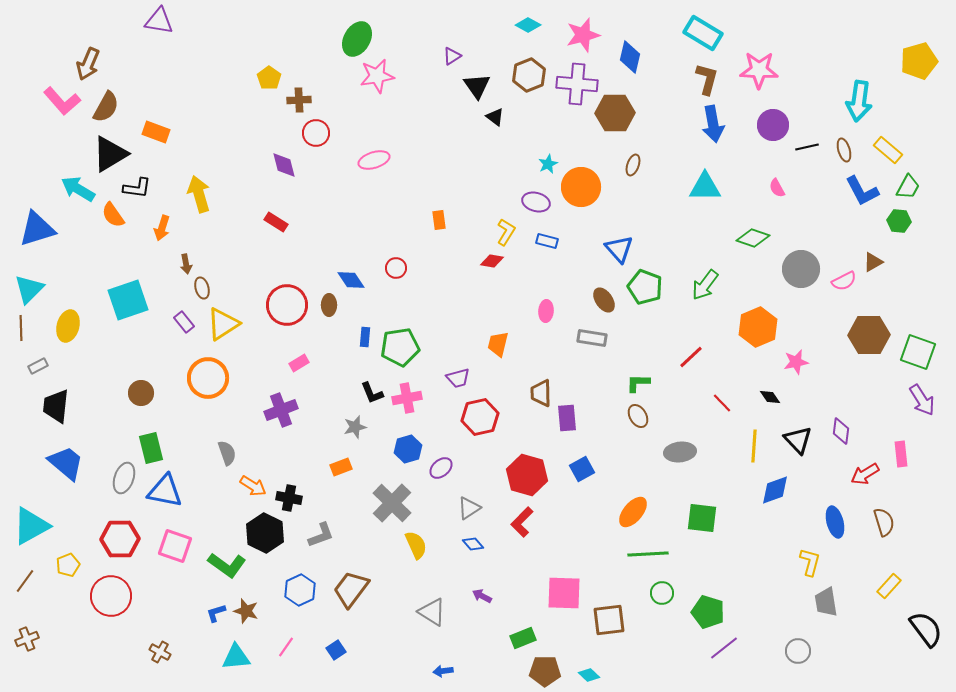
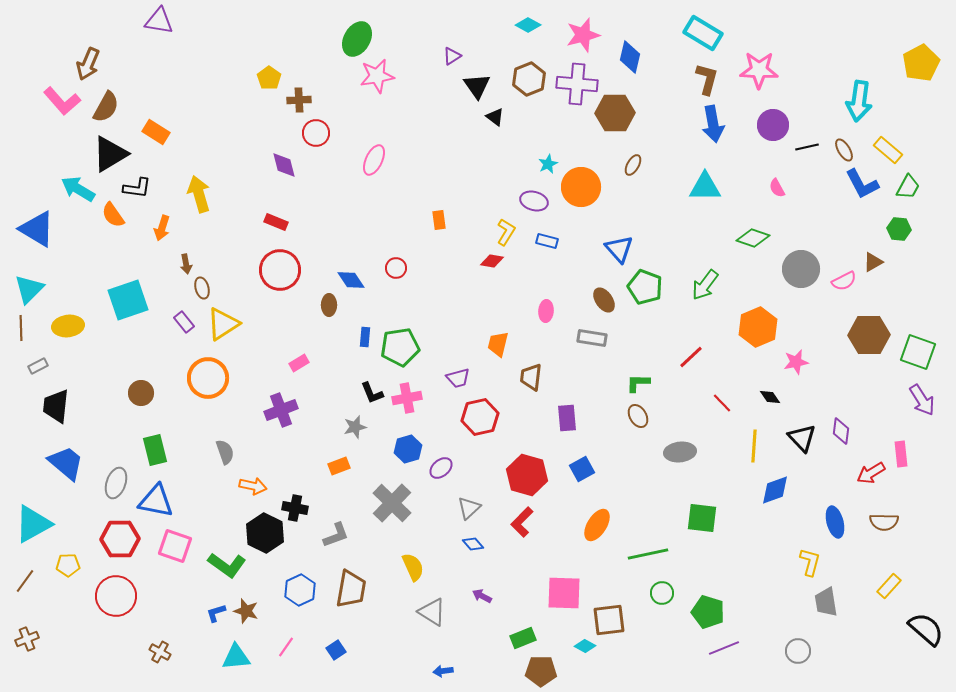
yellow pentagon at (919, 61): moved 2 px right, 2 px down; rotated 12 degrees counterclockwise
brown hexagon at (529, 75): moved 4 px down
orange rectangle at (156, 132): rotated 12 degrees clockwise
brown ellipse at (844, 150): rotated 15 degrees counterclockwise
pink ellipse at (374, 160): rotated 48 degrees counterclockwise
brown ellipse at (633, 165): rotated 10 degrees clockwise
blue L-shape at (862, 191): moved 7 px up
purple ellipse at (536, 202): moved 2 px left, 1 px up
green hexagon at (899, 221): moved 8 px down
red rectangle at (276, 222): rotated 10 degrees counterclockwise
blue triangle at (37, 229): rotated 48 degrees clockwise
red circle at (287, 305): moved 7 px left, 35 px up
yellow ellipse at (68, 326): rotated 68 degrees clockwise
brown trapezoid at (541, 393): moved 10 px left, 16 px up; rotated 8 degrees clockwise
black triangle at (798, 440): moved 4 px right, 2 px up
green rectangle at (151, 448): moved 4 px right, 2 px down
gray semicircle at (227, 453): moved 2 px left, 1 px up
orange rectangle at (341, 467): moved 2 px left, 1 px up
red arrow at (865, 474): moved 6 px right, 1 px up
gray ellipse at (124, 478): moved 8 px left, 5 px down
orange arrow at (253, 486): rotated 20 degrees counterclockwise
blue triangle at (165, 491): moved 9 px left, 10 px down
black cross at (289, 498): moved 6 px right, 10 px down
gray triangle at (469, 508): rotated 10 degrees counterclockwise
orange ellipse at (633, 512): moved 36 px left, 13 px down; rotated 8 degrees counterclockwise
brown semicircle at (884, 522): rotated 108 degrees clockwise
cyan triangle at (31, 526): moved 2 px right, 2 px up
gray L-shape at (321, 535): moved 15 px right
yellow semicircle at (416, 545): moved 3 px left, 22 px down
green line at (648, 554): rotated 9 degrees counterclockwise
yellow pentagon at (68, 565): rotated 20 degrees clockwise
brown trapezoid at (351, 589): rotated 153 degrees clockwise
red circle at (111, 596): moved 5 px right
black semicircle at (926, 629): rotated 12 degrees counterclockwise
purple line at (724, 648): rotated 16 degrees clockwise
brown pentagon at (545, 671): moved 4 px left
cyan diamond at (589, 675): moved 4 px left, 29 px up; rotated 15 degrees counterclockwise
